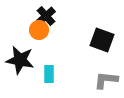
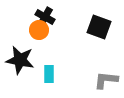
black cross: moved 1 px left, 1 px down; rotated 18 degrees counterclockwise
black square: moved 3 px left, 13 px up
